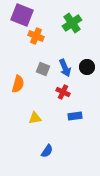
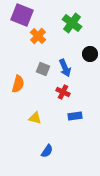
green cross: rotated 18 degrees counterclockwise
orange cross: moved 2 px right; rotated 21 degrees clockwise
black circle: moved 3 px right, 13 px up
yellow triangle: rotated 24 degrees clockwise
